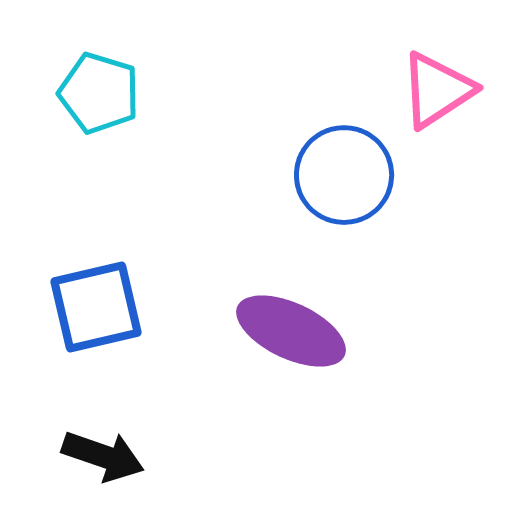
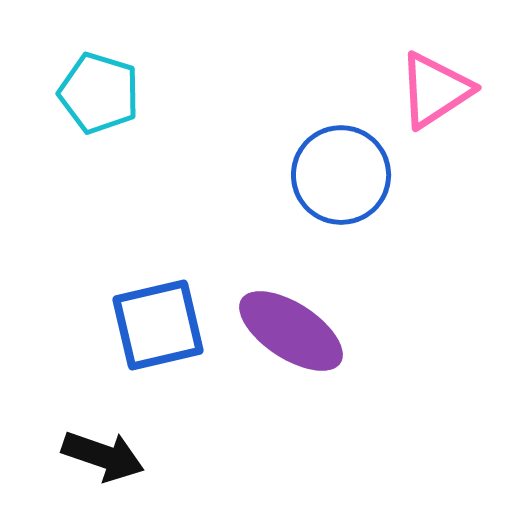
pink triangle: moved 2 px left
blue circle: moved 3 px left
blue square: moved 62 px right, 18 px down
purple ellipse: rotated 8 degrees clockwise
